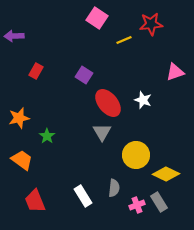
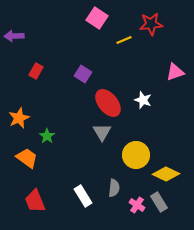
purple square: moved 1 px left, 1 px up
orange star: rotated 10 degrees counterclockwise
orange trapezoid: moved 5 px right, 2 px up
pink cross: rotated 35 degrees counterclockwise
